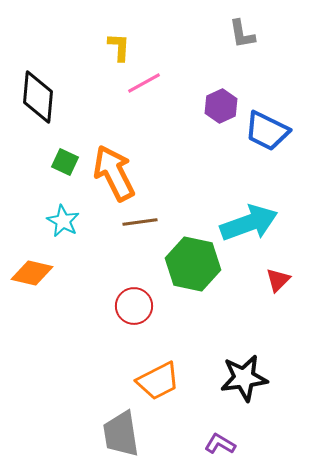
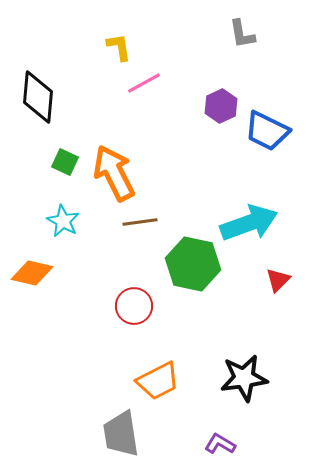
yellow L-shape: rotated 12 degrees counterclockwise
